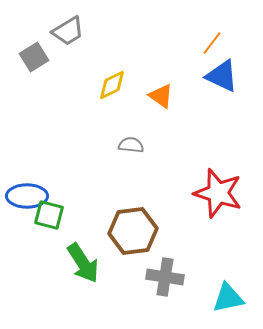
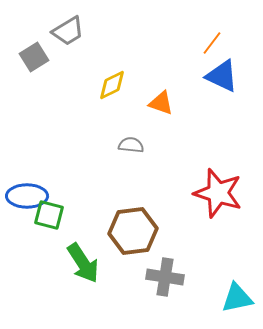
orange triangle: moved 7 px down; rotated 16 degrees counterclockwise
cyan triangle: moved 9 px right
